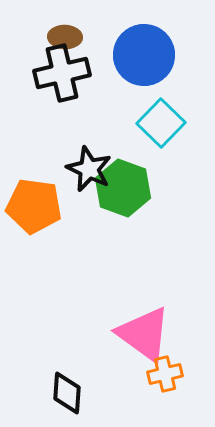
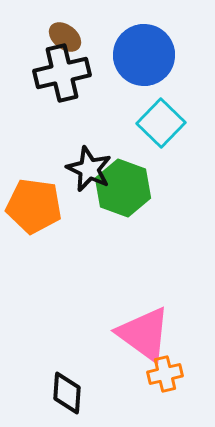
brown ellipse: rotated 36 degrees clockwise
